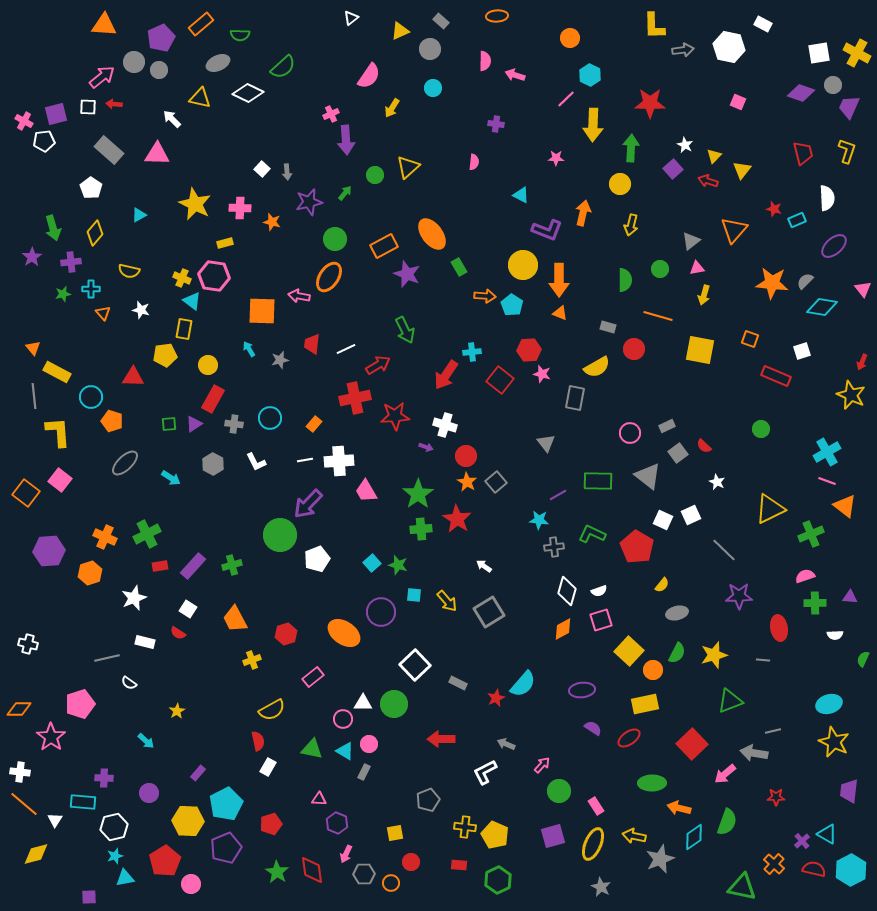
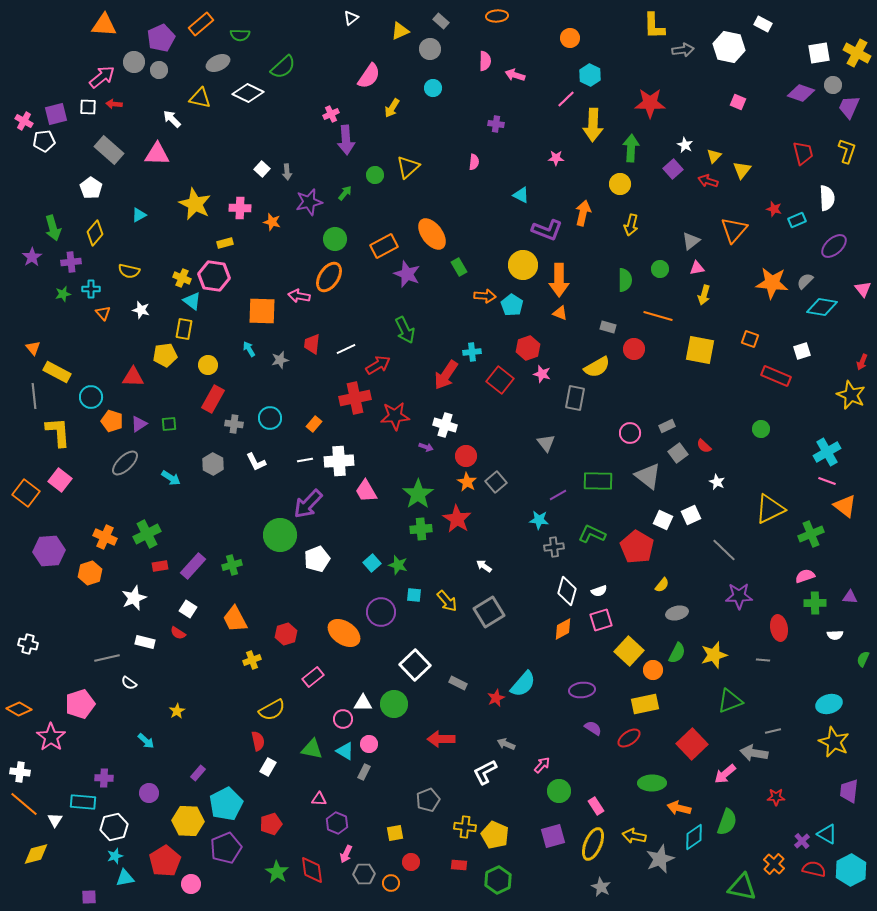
red hexagon at (529, 350): moved 1 px left, 2 px up; rotated 15 degrees counterclockwise
purple triangle at (194, 424): moved 55 px left
orange diamond at (19, 709): rotated 30 degrees clockwise
